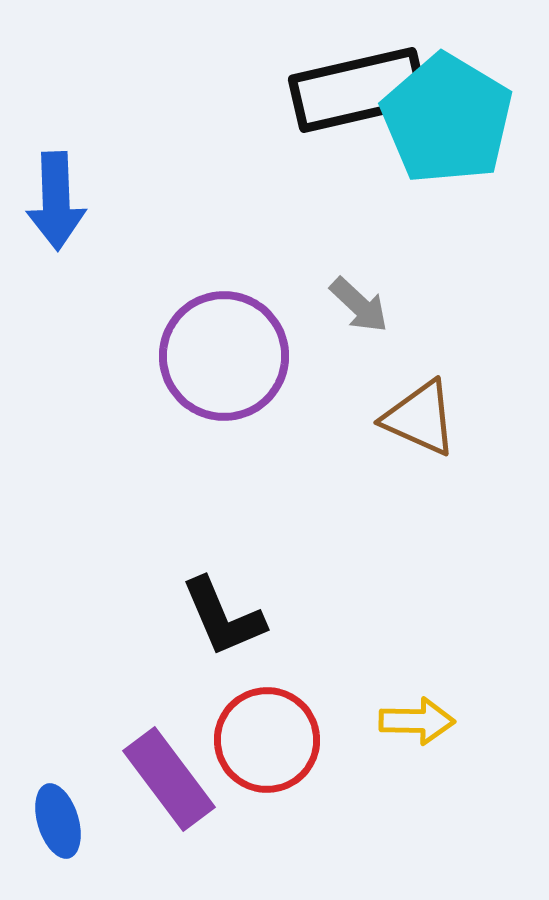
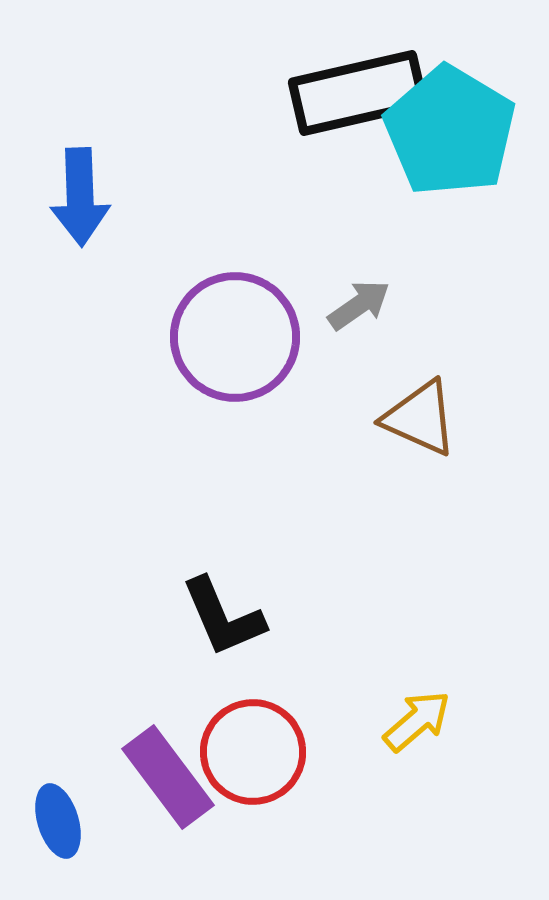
black rectangle: moved 3 px down
cyan pentagon: moved 3 px right, 12 px down
blue arrow: moved 24 px right, 4 px up
gray arrow: rotated 78 degrees counterclockwise
purple circle: moved 11 px right, 19 px up
yellow arrow: rotated 42 degrees counterclockwise
red circle: moved 14 px left, 12 px down
purple rectangle: moved 1 px left, 2 px up
